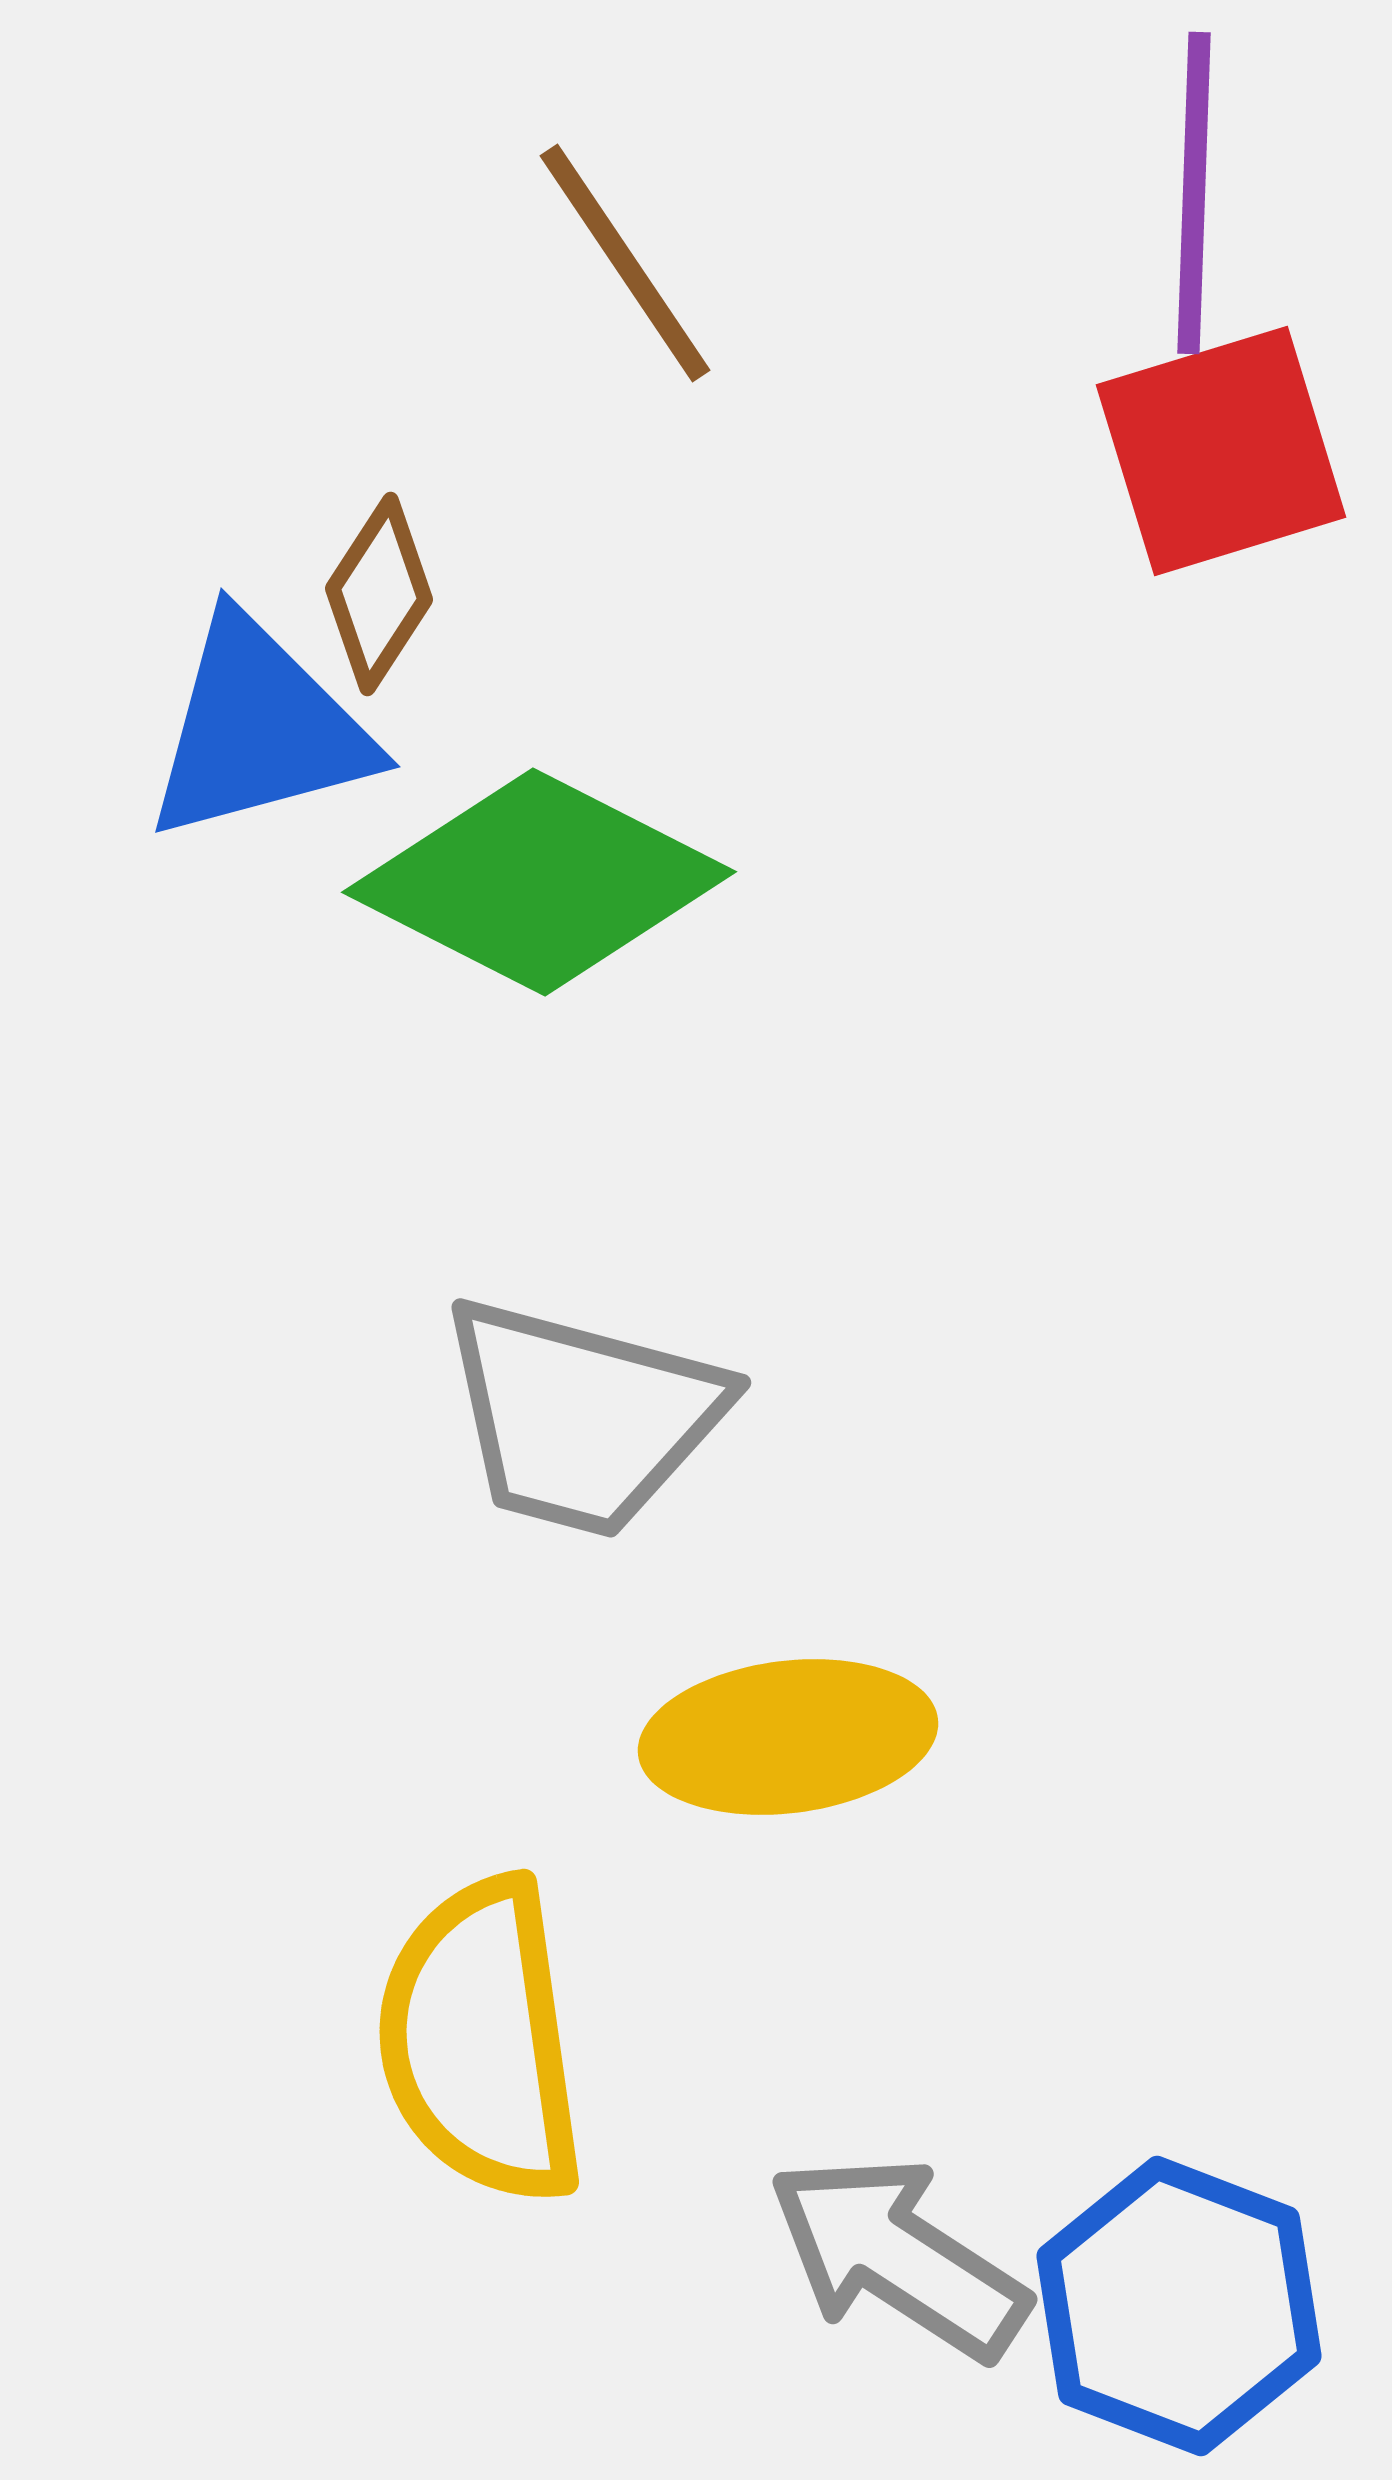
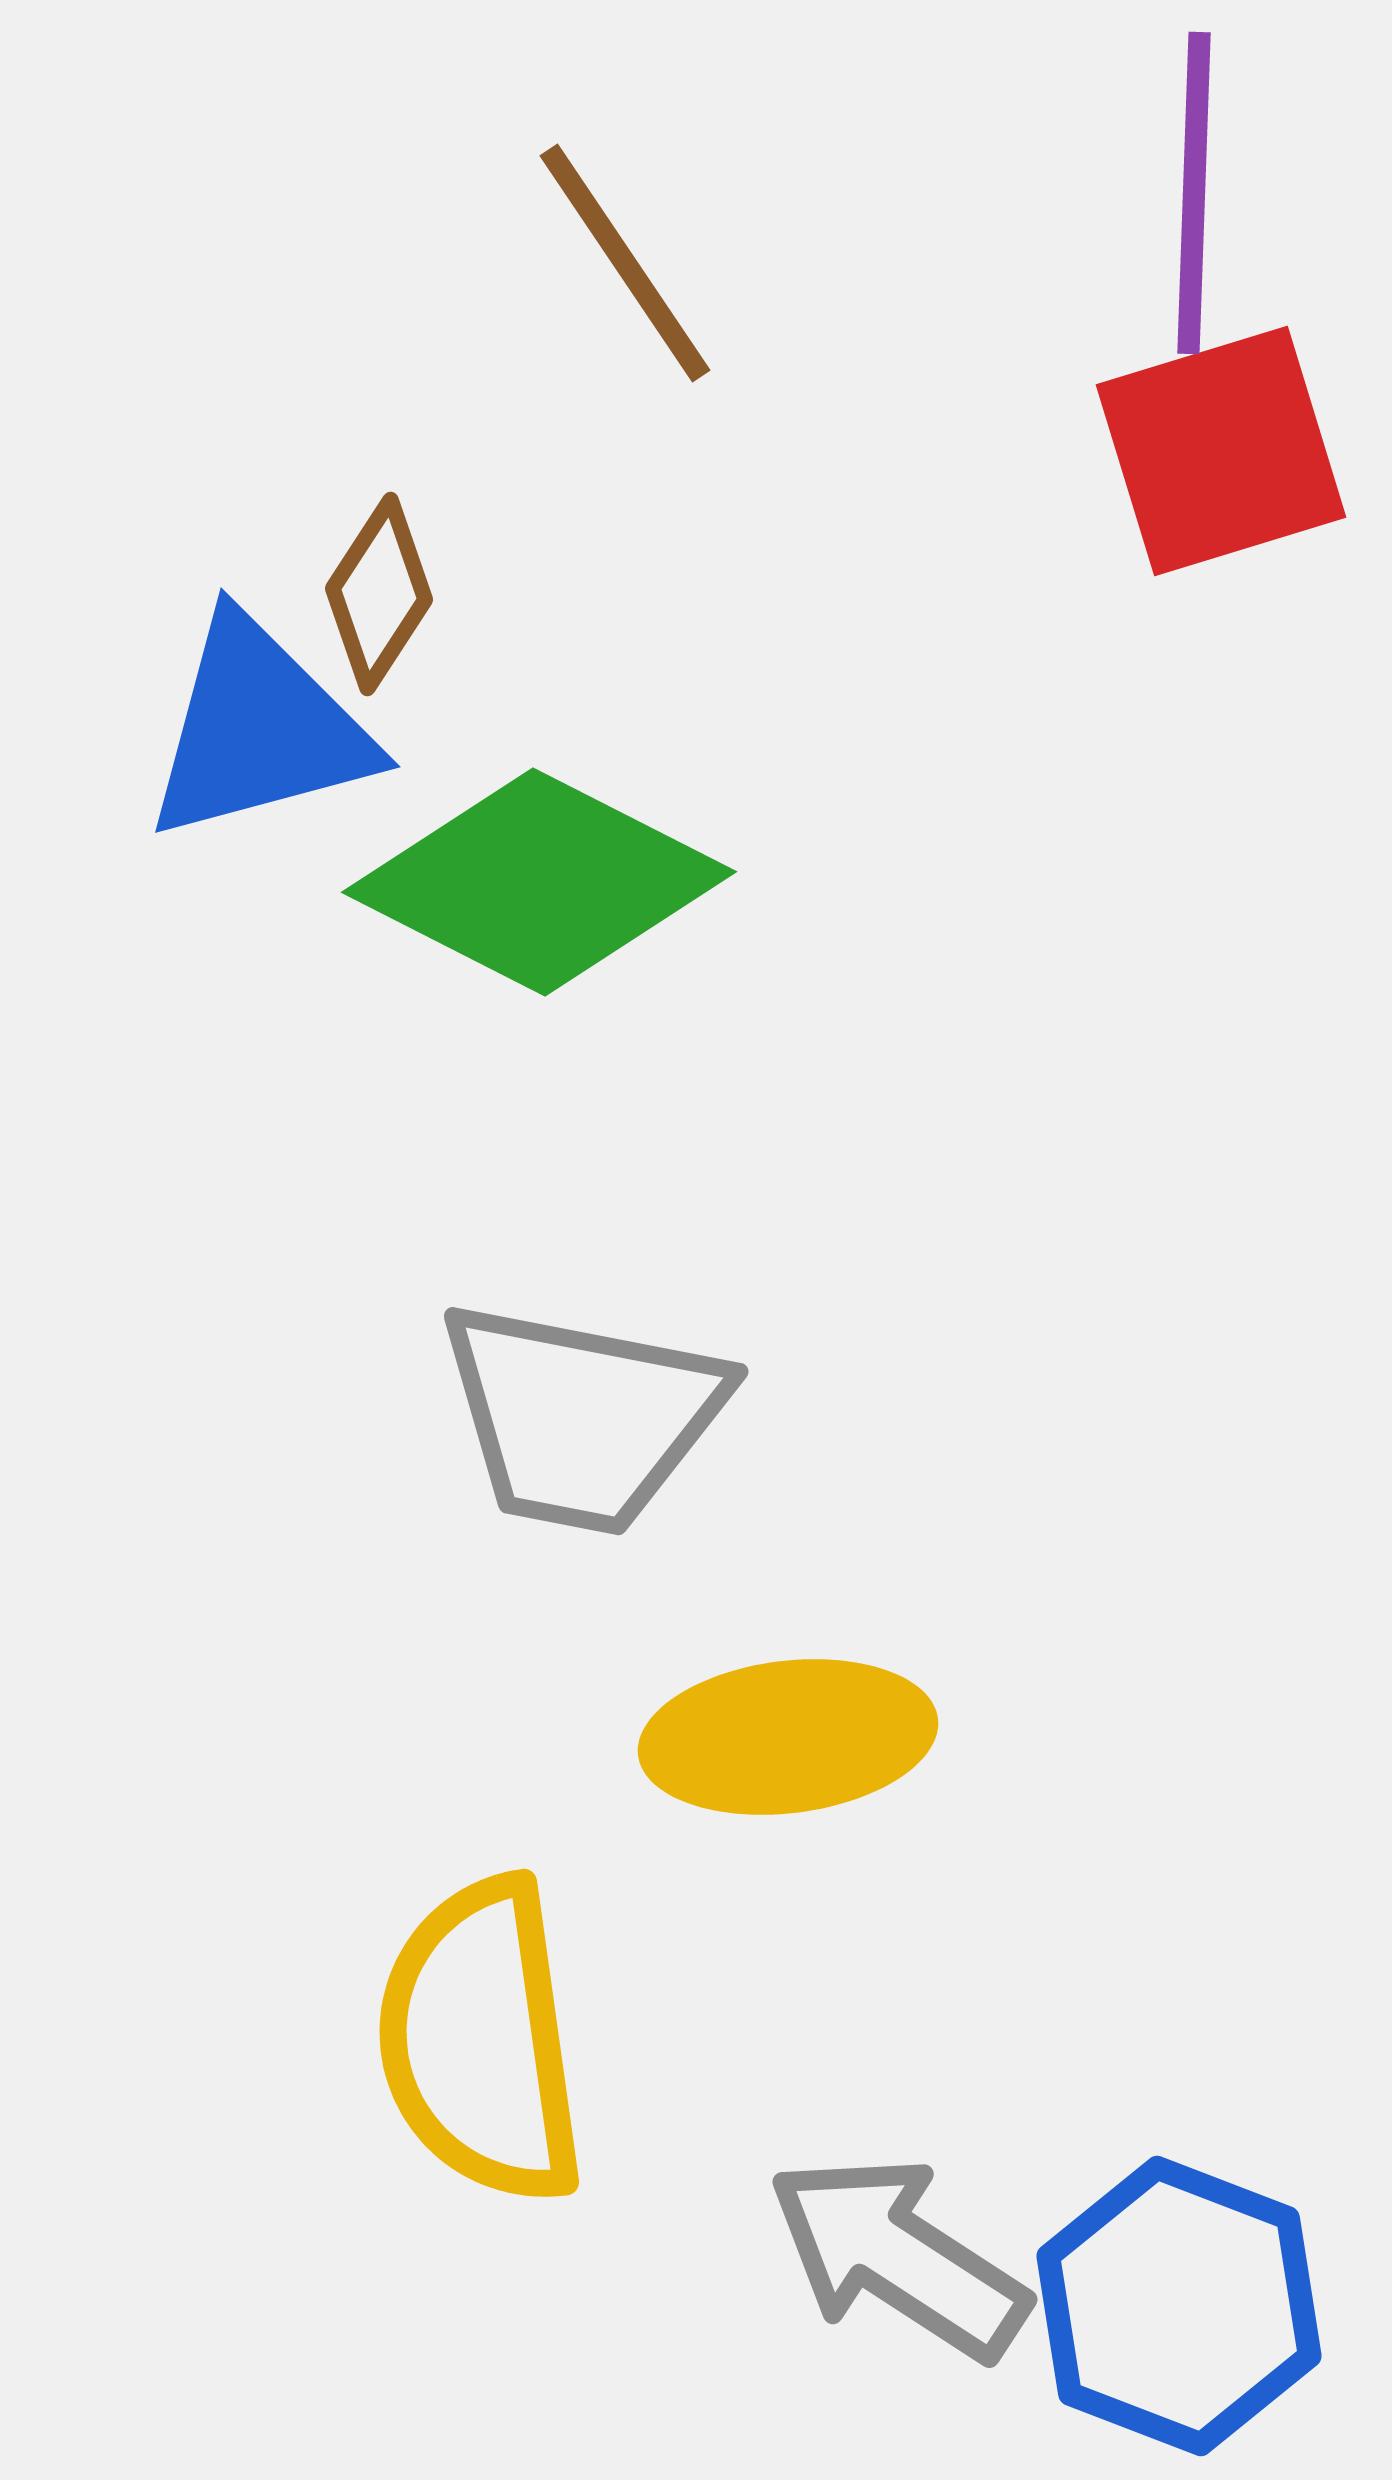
gray trapezoid: rotated 4 degrees counterclockwise
